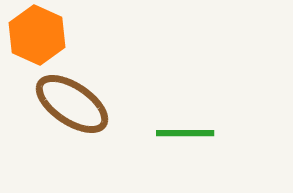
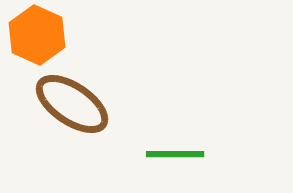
green line: moved 10 px left, 21 px down
